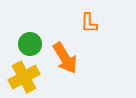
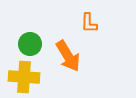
orange arrow: moved 3 px right, 2 px up
yellow cross: rotated 32 degrees clockwise
